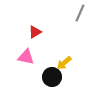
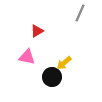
red triangle: moved 2 px right, 1 px up
pink triangle: moved 1 px right
